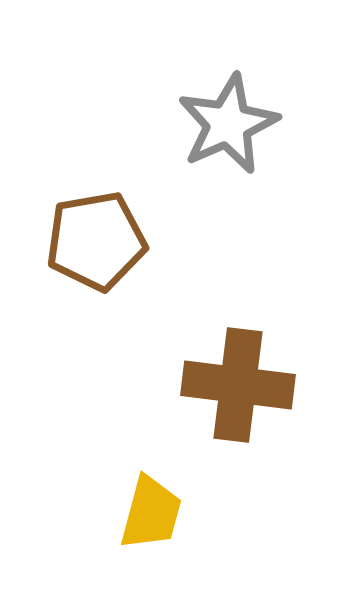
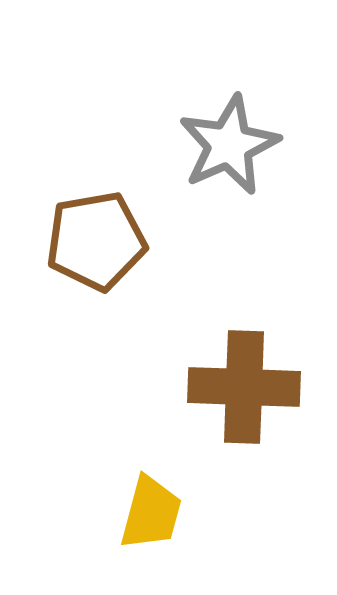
gray star: moved 1 px right, 21 px down
brown cross: moved 6 px right, 2 px down; rotated 5 degrees counterclockwise
